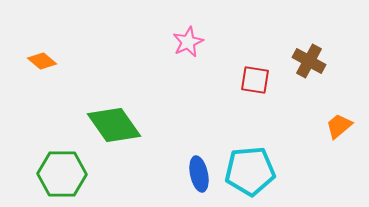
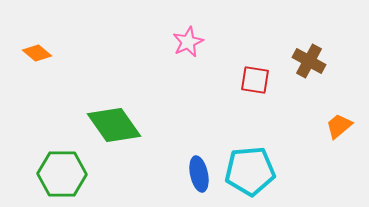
orange diamond: moved 5 px left, 8 px up
